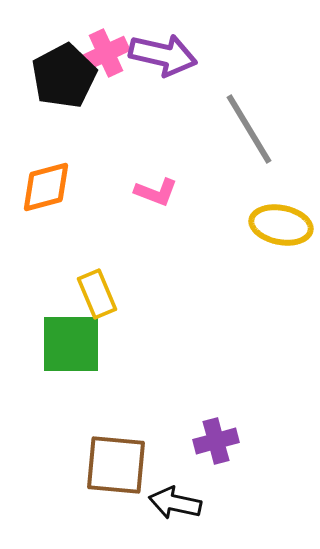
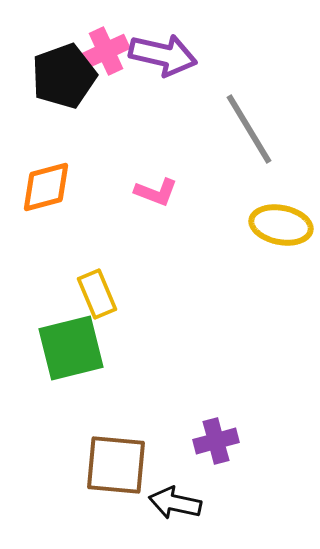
pink cross: moved 2 px up
black pentagon: rotated 8 degrees clockwise
green square: moved 4 px down; rotated 14 degrees counterclockwise
